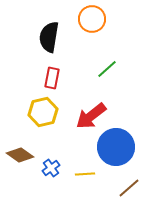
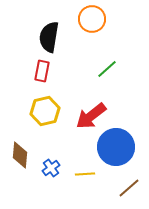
red rectangle: moved 10 px left, 7 px up
yellow hexagon: moved 2 px right, 1 px up
brown diamond: rotated 60 degrees clockwise
